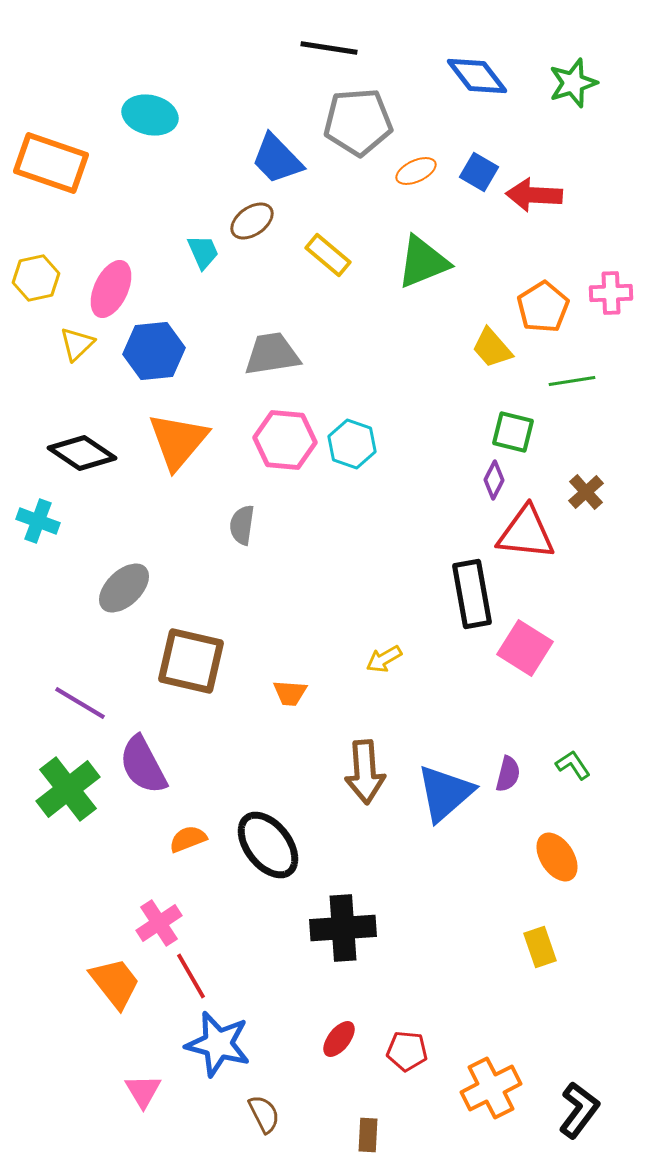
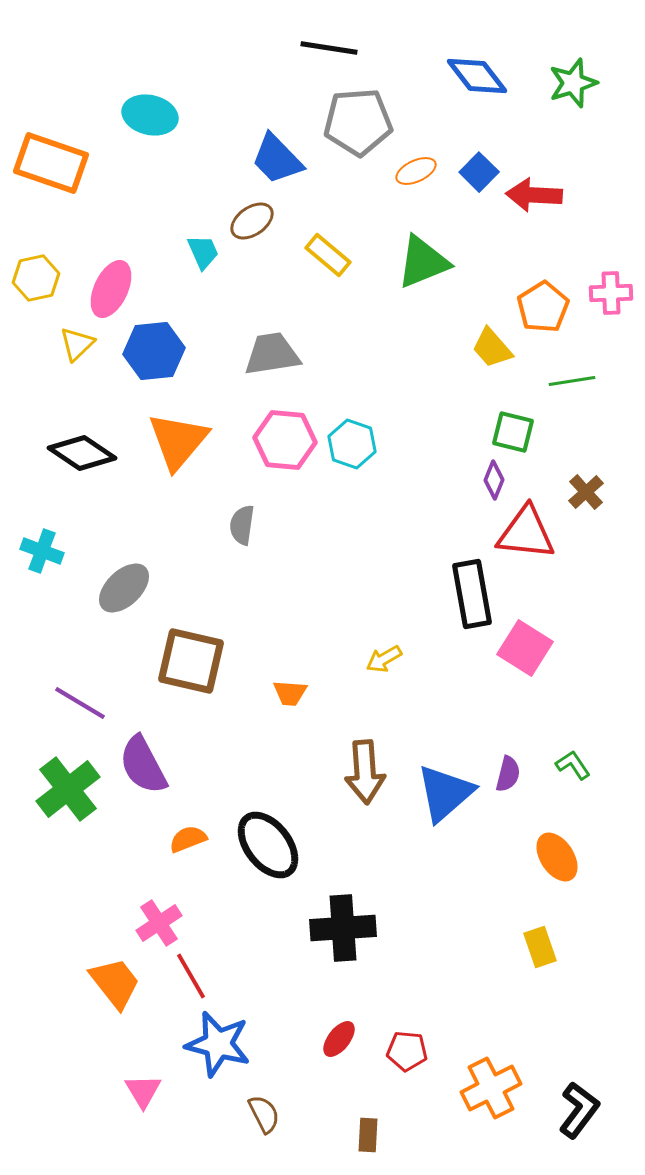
blue square at (479, 172): rotated 15 degrees clockwise
purple diamond at (494, 480): rotated 6 degrees counterclockwise
cyan cross at (38, 521): moved 4 px right, 30 px down
